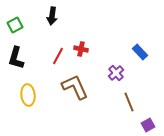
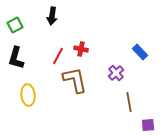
brown L-shape: moved 7 px up; rotated 12 degrees clockwise
brown line: rotated 12 degrees clockwise
purple square: rotated 24 degrees clockwise
